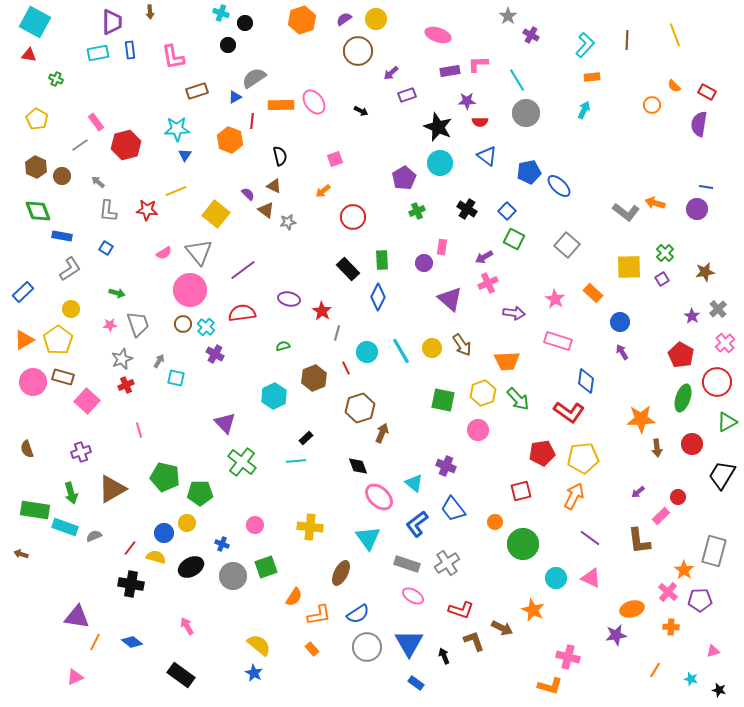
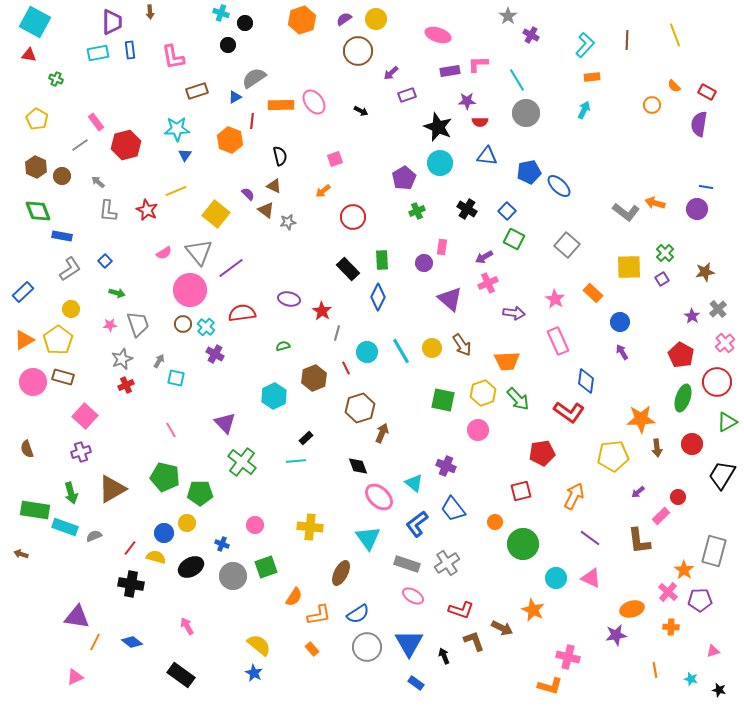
blue triangle at (487, 156): rotated 30 degrees counterclockwise
red star at (147, 210): rotated 20 degrees clockwise
blue square at (106, 248): moved 1 px left, 13 px down; rotated 16 degrees clockwise
purple line at (243, 270): moved 12 px left, 2 px up
pink rectangle at (558, 341): rotated 48 degrees clockwise
pink square at (87, 401): moved 2 px left, 15 px down
pink line at (139, 430): moved 32 px right; rotated 14 degrees counterclockwise
yellow pentagon at (583, 458): moved 30 px right, 2 px up
orange line at (655, 670): rotated 42 degrees counterclockwise
